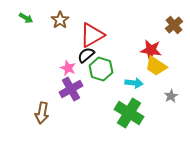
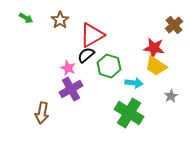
red star: moved 3 px right, 2 px up
green hexagon: moved 8 px right, 3 px up
